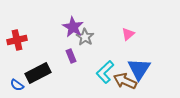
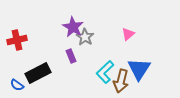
brown arrow: moved 4 px left; rotated 100 degrees counterclockwise
